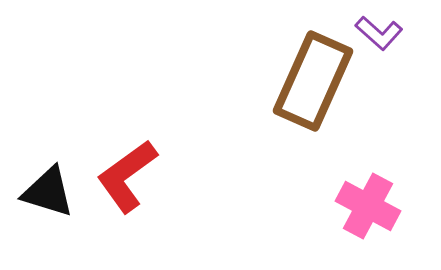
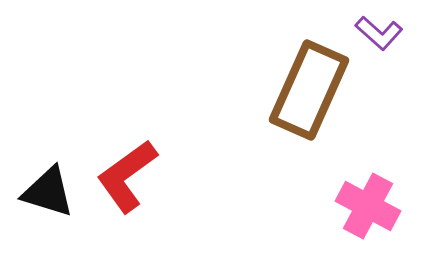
brown rectangle: moved 4 px left, 9 px down
